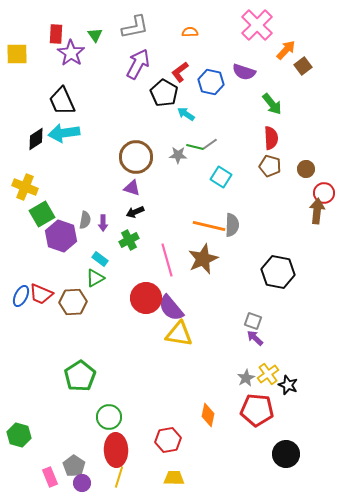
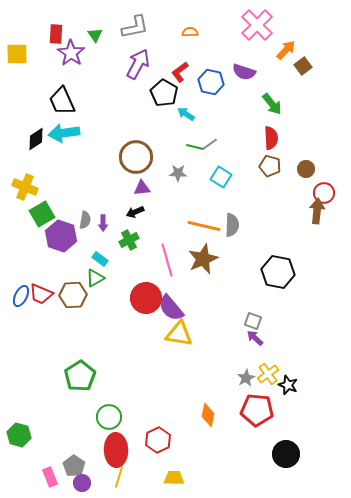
gray star at (178, 155): moved 18 px down
purple triangle at (132, 188): moved 10 px right; rotated 24 degrees counterclockwise
orange line at (209, 226): moved 5 px left
brown hexagon at (73, 302): moved 7 px up
red hexagon at (168, 440): moved 10 px left; rotated 15 degrees counterclockwise
